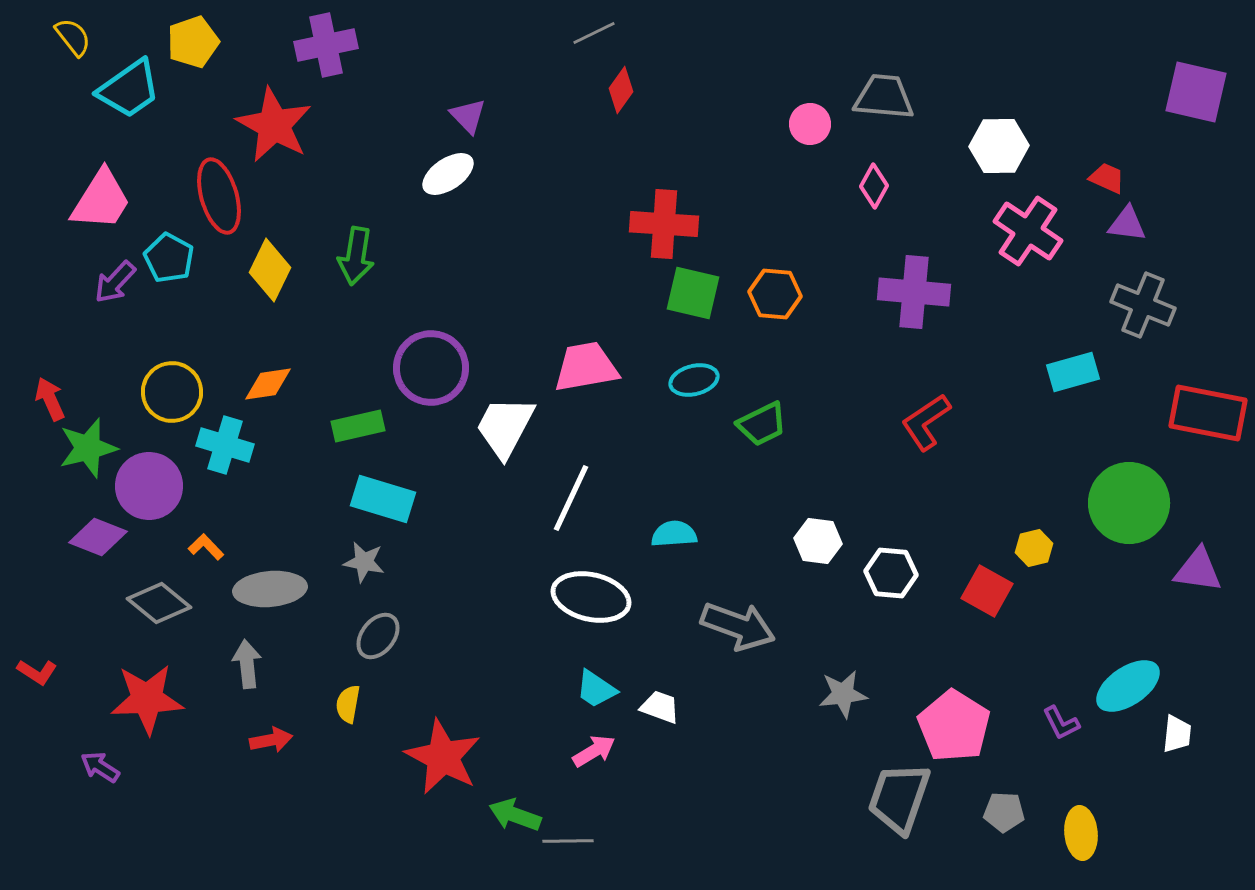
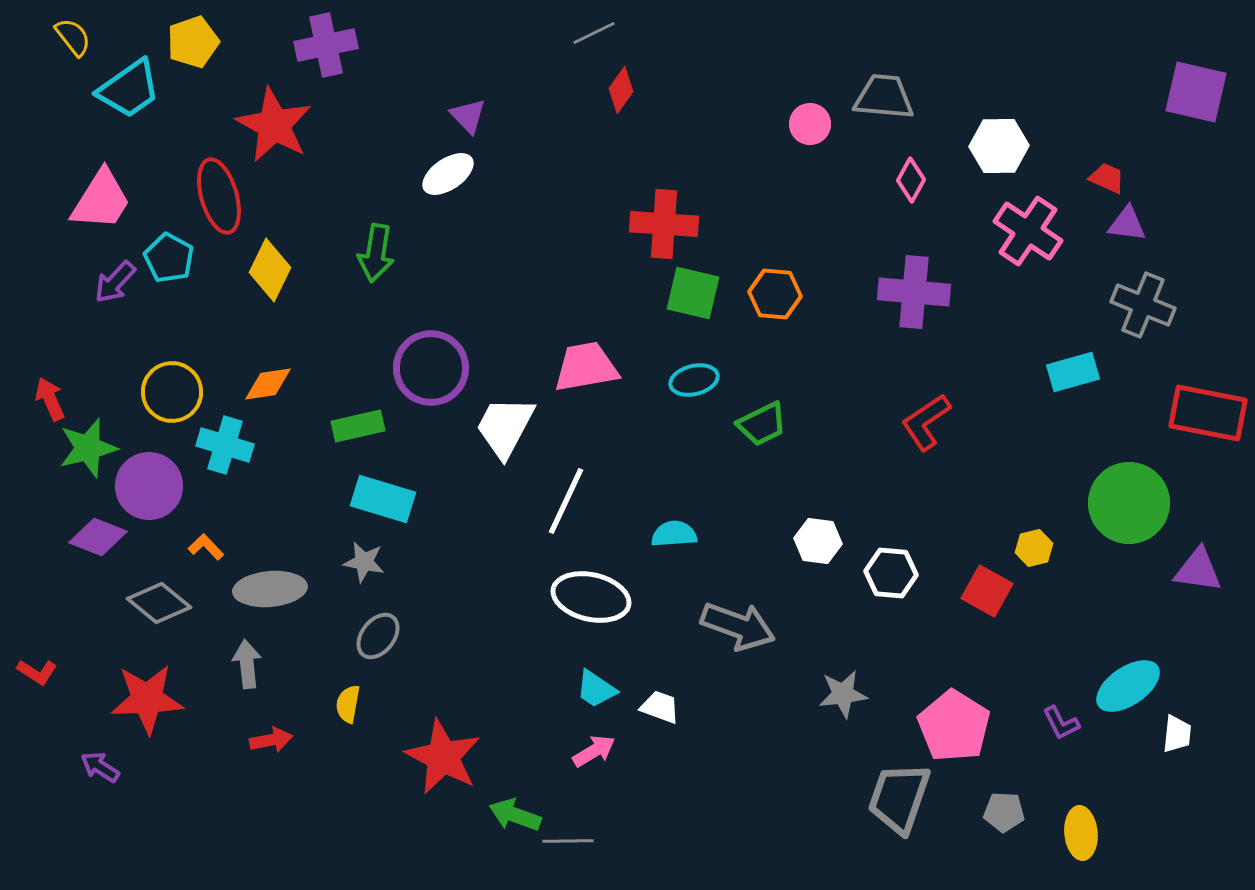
pink diamond at (874, 186): moved 37 px right, 6 px up
green arrow at (356, 256): moved 20 px right, 3 px up
white line at (571, 498): moved 5 px left, 3 px down
